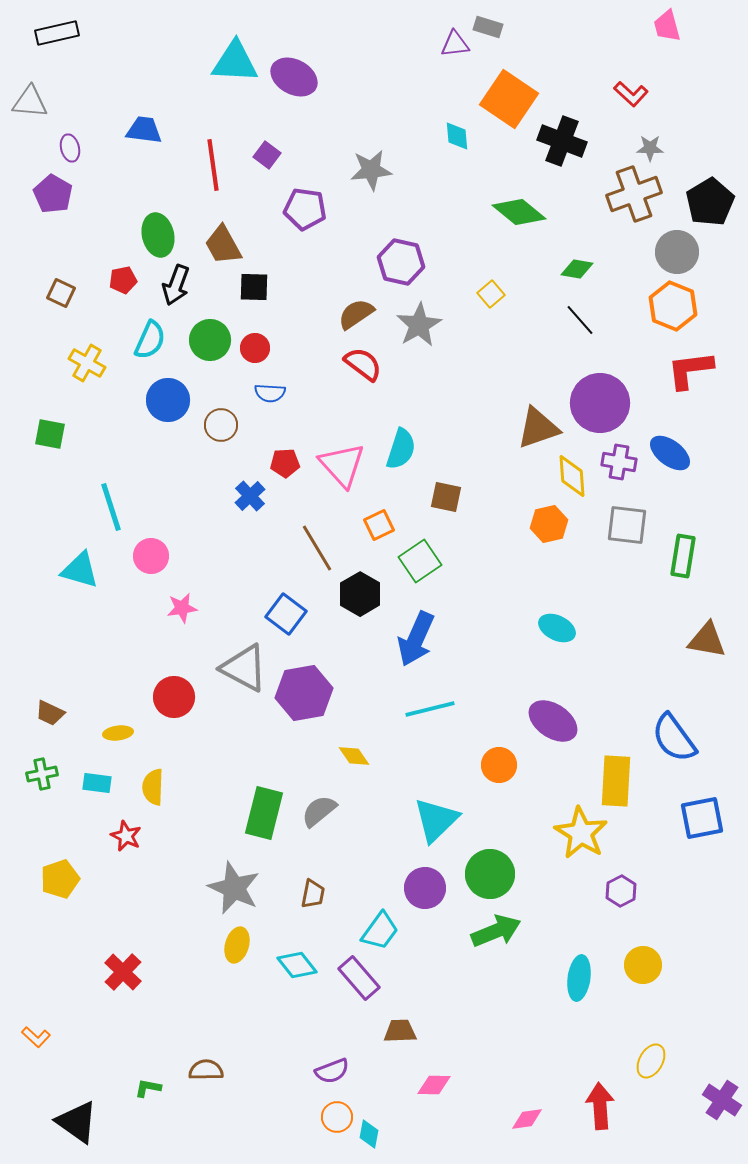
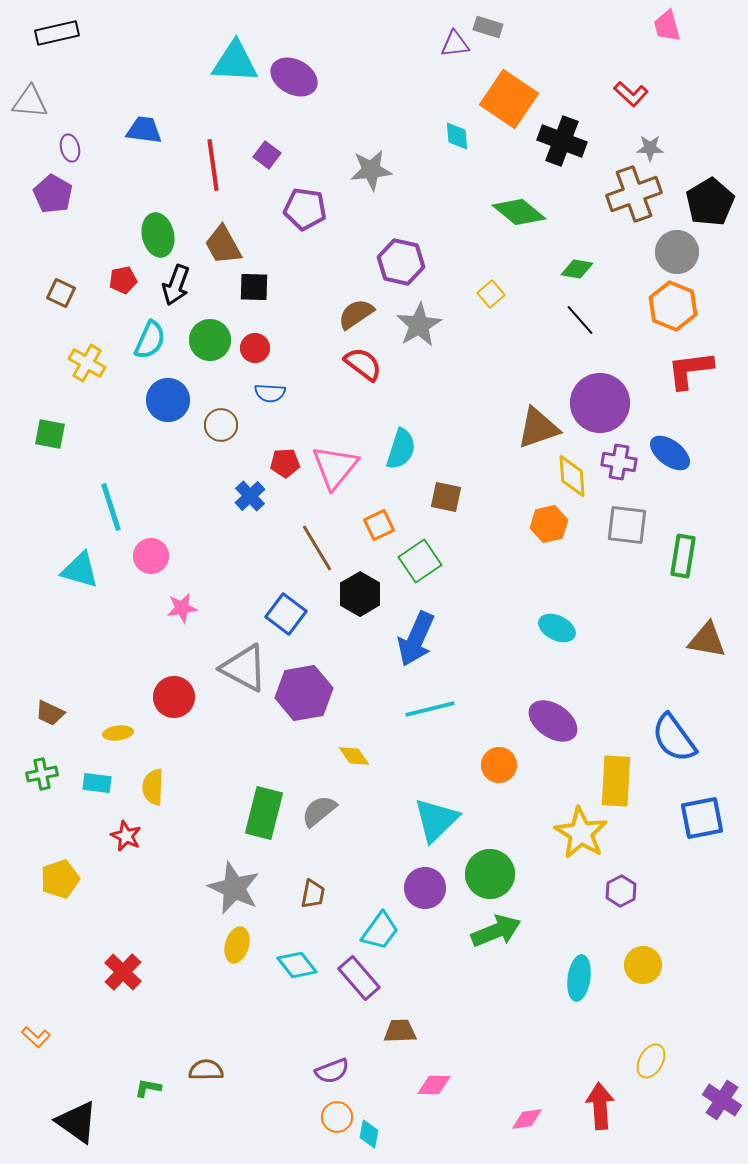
pink triangle at (342, 465): moved 7 px left, 2 px down; rotated 21 degrees clockwise
